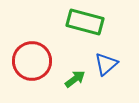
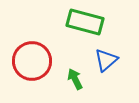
blue triangle: moved 4 px up
green arrow: rotated 80 degrees counterclockwise
